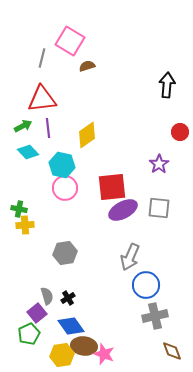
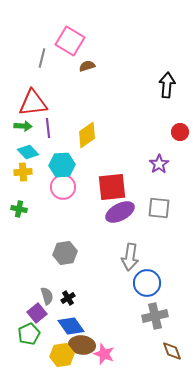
red triangle: moved 9 px left, 4 px down
green arrow: rotated 30 degrees clockwise
cyan hexagon: rotated 15 degrees counterclockwise
pink circle: moved 2 px left, 1 px up
purple ellipse: moved 3 px left, 2 px down
yellow cross: moved 2 px left, 53 px up
gray arrow: rotated 16 degrees counterclockwise
blue circle: moved 1 px right, 2 px up
brown ellipse: moved 2 px left, 1 px up
